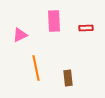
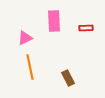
pink triangle: moved 5 px right, 3 px down
orange line: moved 6 px left, 1 px up
brown rectangle: rotated 21 degrees counterclockwise
